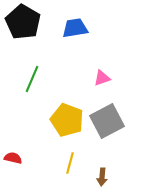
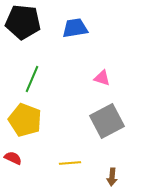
black pentagon: rotated 24 degrees counterclockwise
pink triangle: rotated 36 degrees clockwise
yellow pentagon: moved 42 px left
red semicircle: rotated 12 degrees clockwise
yellow line: rotated 70 degrees clockwise
brown arrow: moved 10 px right
